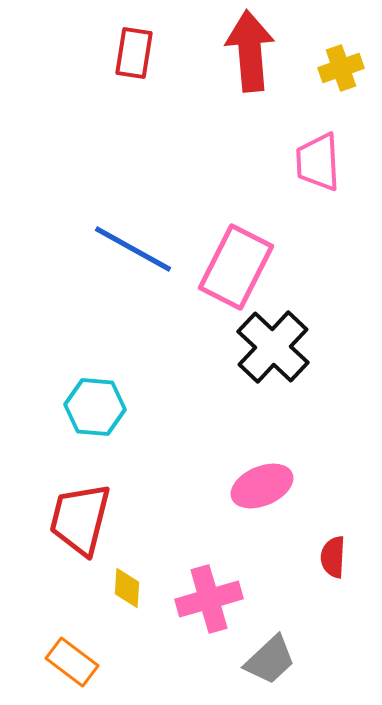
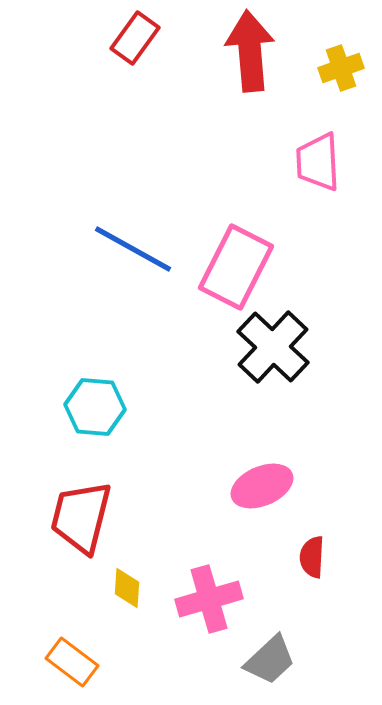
red rectangle: moved 1 px right, 15 px up; rotated 27 degrees clockwise
red trapezoid: moved 1 px right, 2 px up
red semicircle: moved 21 px left
